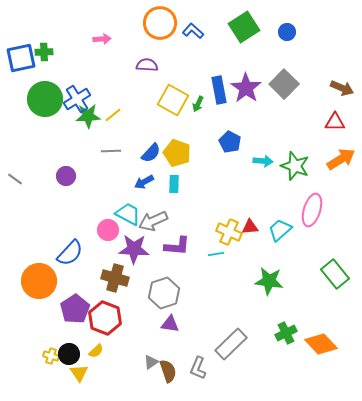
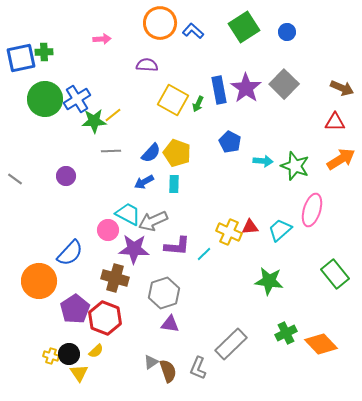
green star at (88, 116): moved 6 px right, 5 px down
cyan line at (216, 254): moved 12 px left; rotated 35 degrees counterclockwise
